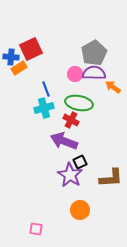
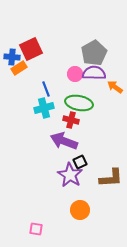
blue cross: moved 1 px right
orange arrow: moved 2 px right
red cross: rotated 14 degrees counterclockwise
